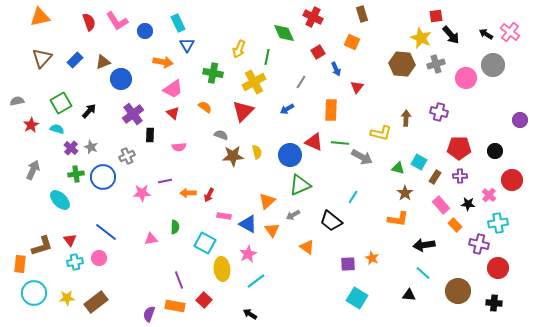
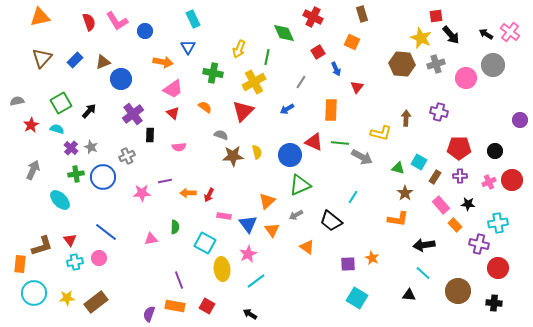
cyan rectangle at (178, 23): moved 15 px right, 4 px up
blue triangle at (187, 45): moved 1 px right, 2 px down
pink cross at (489, 195): moved 13 px up; rotated 24 degrees clockwise
gray arrow at (293, 215): moved 3 px right
blue triangle at (248, 224): rotated 24 degrees clockwise
red square at (204, 300): moved 3 px right, 6 px down; rotated 14 degrees counterclockwise
